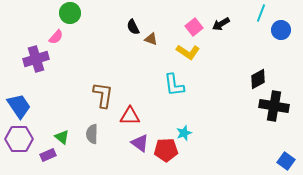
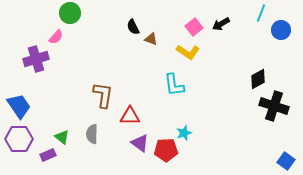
black cross: rotated 8 degrees clockwise
